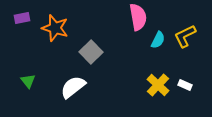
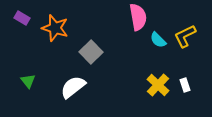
purple rectangle: rotated 42 degrees clockwise
cyan semicircle: rotated 108 degrees clockwise
white rectangle: rotated 48 degrees clockwise
